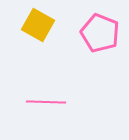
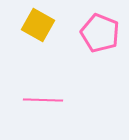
pink line: moved 3 px left, 2 px up
